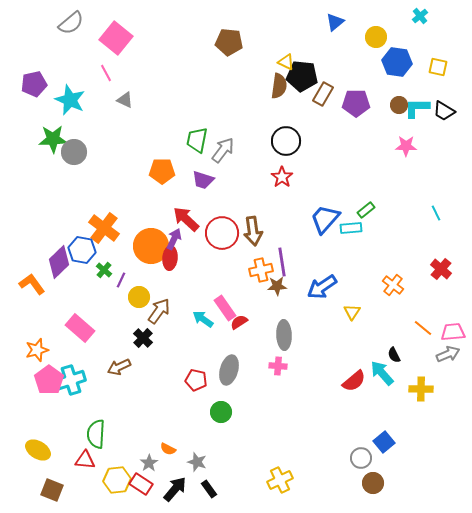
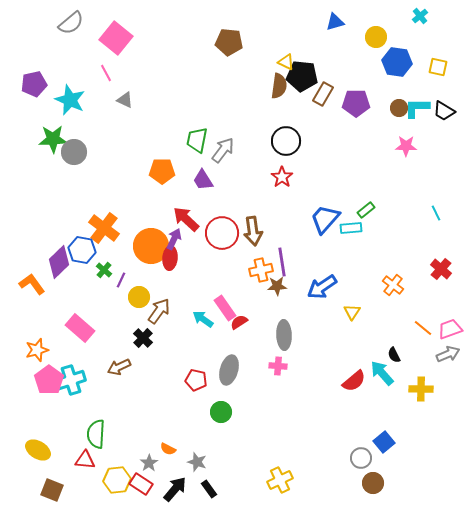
blue triangle at (335, 22): rotated 24 degrees clockwise
brown circle at (399, 105): moved 3 px down
purple trapezoid at (203, 180): rotated 40 degrees clockwise
pink trapezoid at (453, 332): moved 3 px left, 3 px up; rotated 15 degrees counterclockwise
